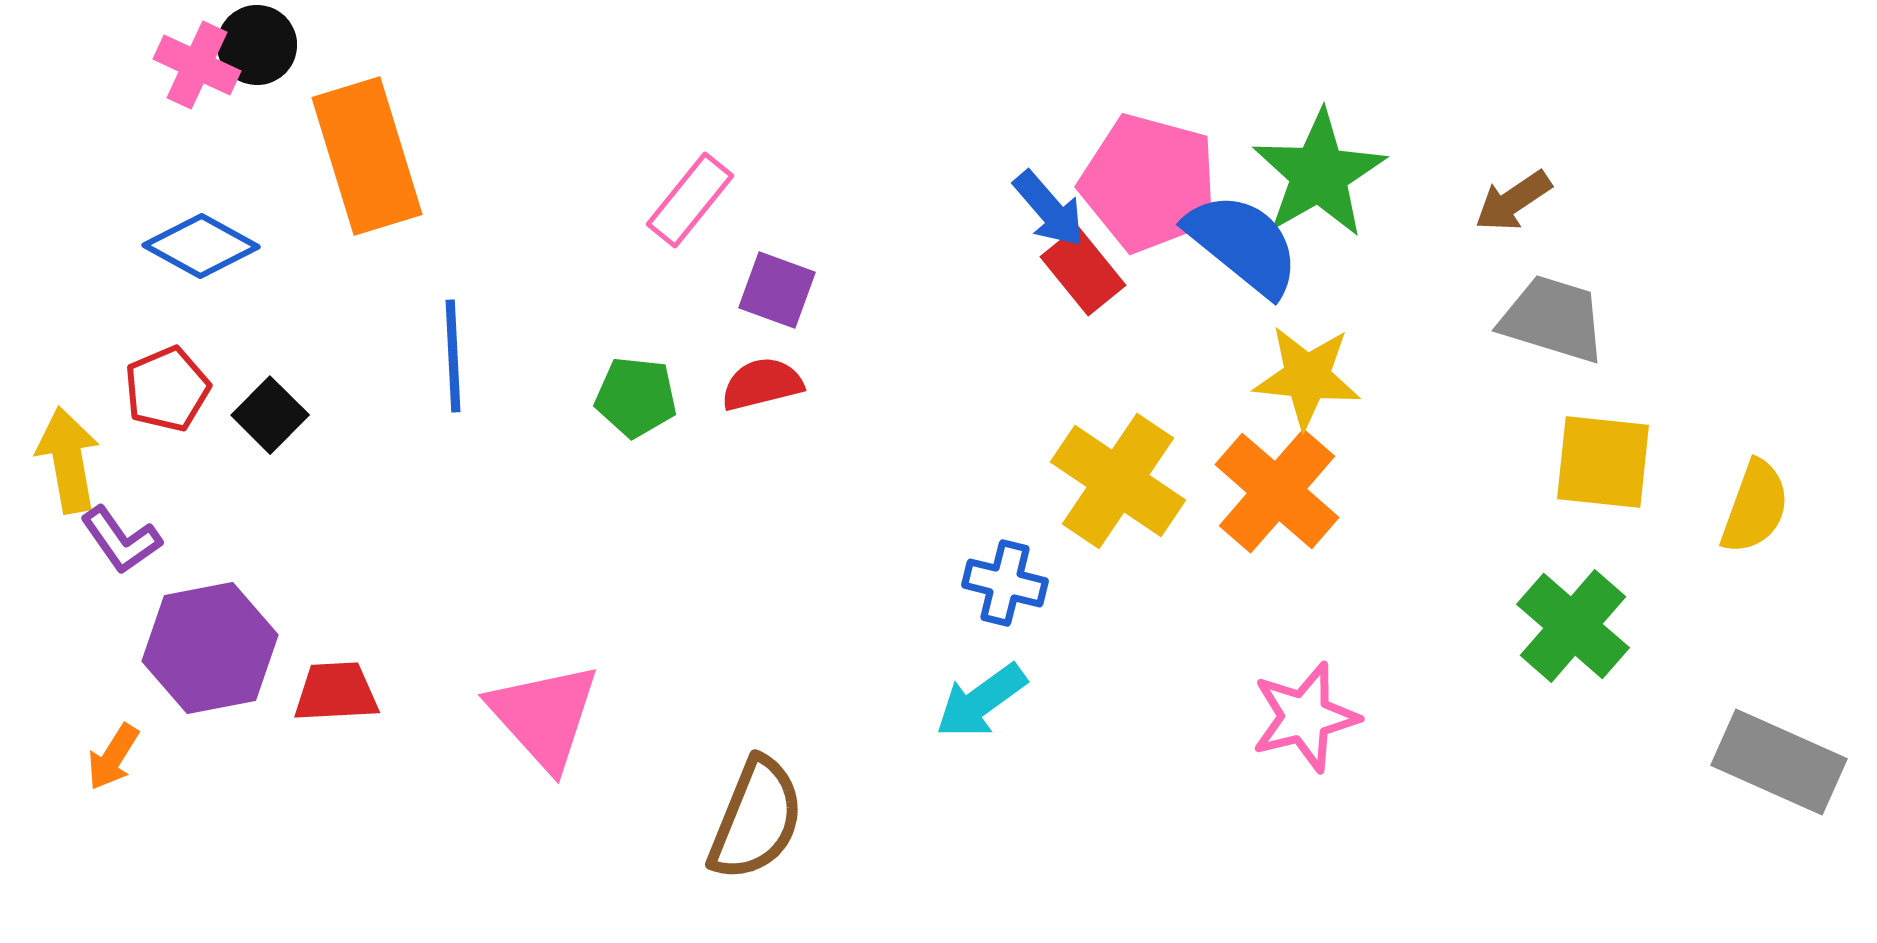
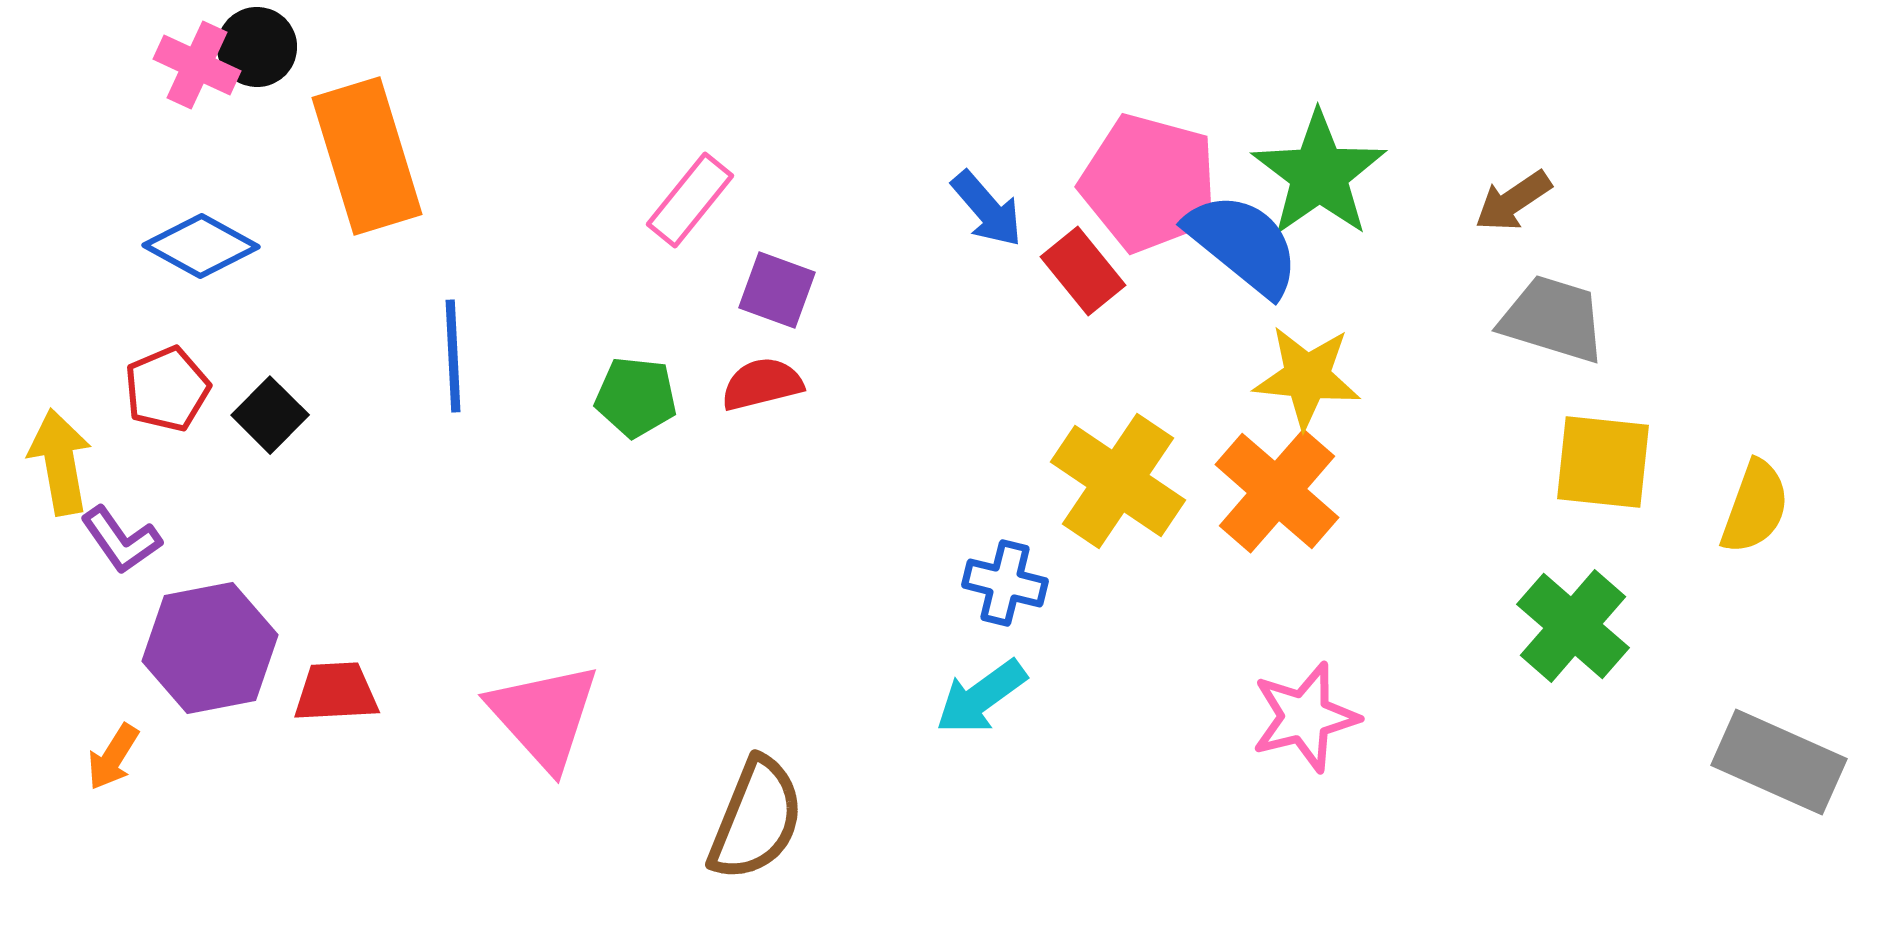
black circle: moved 2 px down
green star: rotated 5 degrees counterclockwise
blue arrow: moved 62 px left
yellow arrow: moved 8 px left, 2 px down
cyan arrow: moved 4 px up
